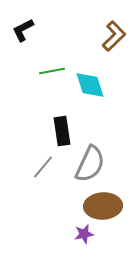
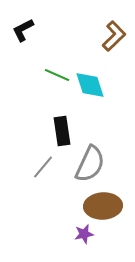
green line: moved 5 px right, 4 px down; rotated 35 degrees clockwise
